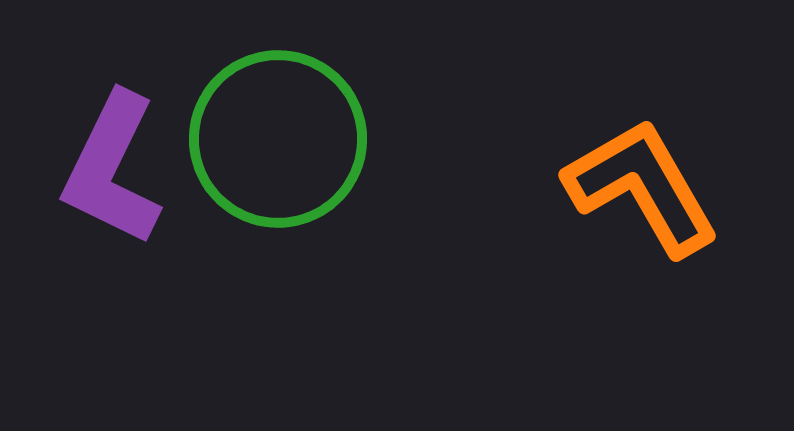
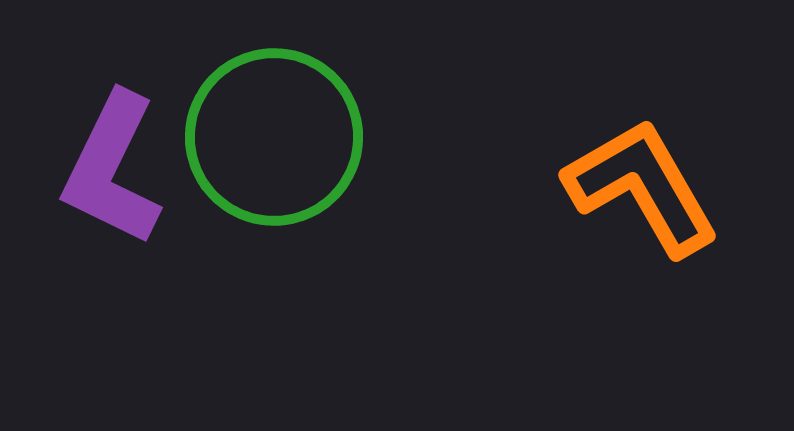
green circle: moved 4 px left, 2 px up
